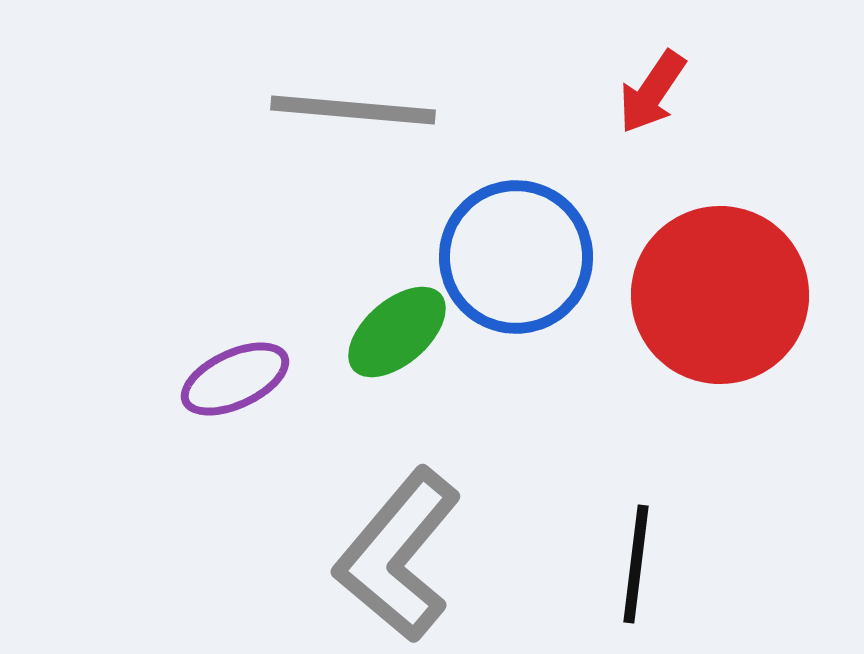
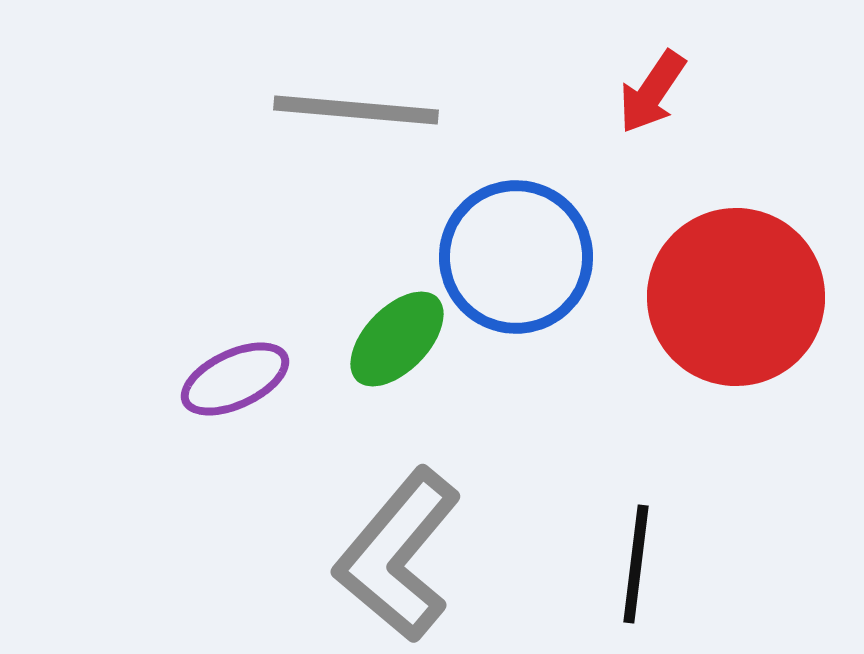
gray line: moved 3 px right
red circle: moved 16 px right, 2 px down
green ellipse: moved 7 px down; rotated 5 degrees counterclockwise
